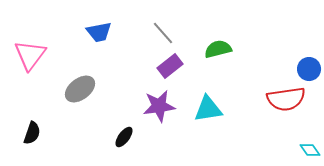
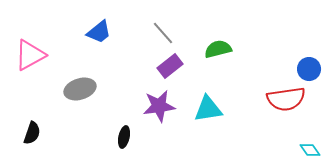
blue trapezoid: rotated 28 degrees counterclockwise
pink triangle: rotated 24 degrees clockwise
gray ellipse: rotated 20 degrees clockwise
black ellipse: rotated 25 degrees counterclockwise
